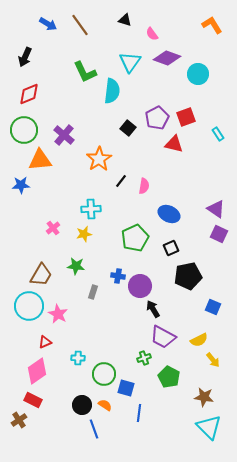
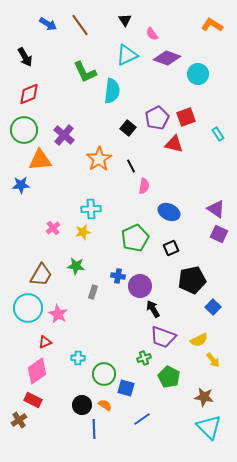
black triangle at (125, 20): rotated 40 degrees clockwise
orange L-shape at (212, 25): rotated 25 degrees counterclockwise
black arrow at (25, 57): rotated 54 degrees counterclockwise
cyan triangle at (130, 62): moved 3 px left, 7 px up; rotated 30 degrees clockwise
black line at (121, 181): moved 10 px right, 15 px up; rotated 64 degrees counterclockwise
blue ellipse at (169, 214): moved 2 px up
yellow star at (84, 234): moved 1 px left, 2 px up
black pentagon at (188, 276): moved 4 px right, 4 px down
cyan circle at (29, 306): moved 1 px left, 2 px down
blue square at (213, 307): rotated 21 degrees clockwise
purple trapezoid at (163, 337): rotated 8 degrees counterclockwise
blue line at (139, 413): moved 3 px right, 6 px down; rotated 48 degrees clockwise
blue line at (94, 429): rotated 18 degrees clockwise
